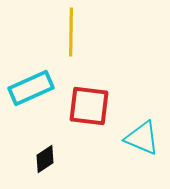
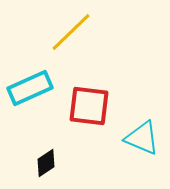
yellow line: rotated 45 degrees clockwise
cyan rectangle: moved 1 px left
black diamond: moved 1 px right, 4 px down
